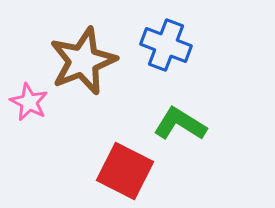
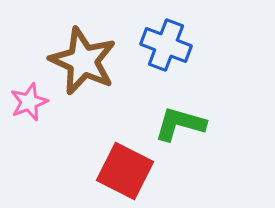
brown star: rotated 26 degrees counterclockwise
pink star: rotated 24 degrees clockwise
green L-shape: rotated 16 degrees counterclockwise
